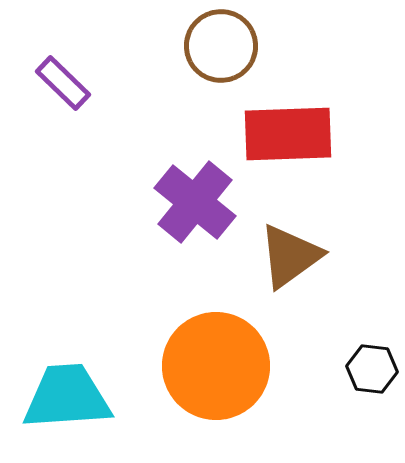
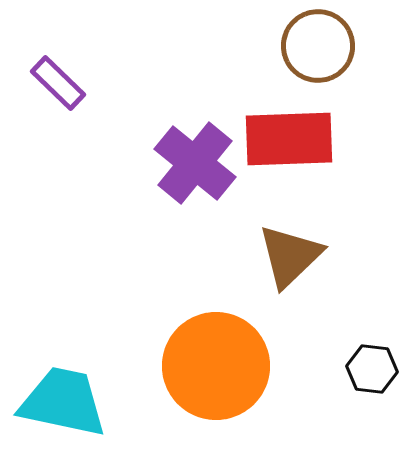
brown circle: moved 97 px right
purple rectangle: moved 5 px left
red rectangle: moved 1 px right, 5 px down
purple cross: moved 39 px up
brown triangle: rotated 8 degrees counterclockwise
cyan trapezoid: moved 4 px left, 5 px down; rotated 16 degrees clockwise
